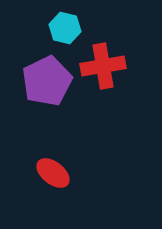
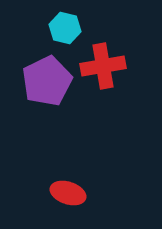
red ellipse: moved 15 px right, 20 px down; rotated 20 degrees counterclockwise
